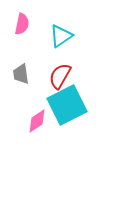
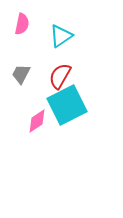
gray trapezoid: rotated 35 degrees clockwise
